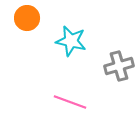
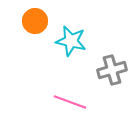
orange circle: moved 8 px right, 3 px down
gray cross: moved 7 px left, 4 px down
